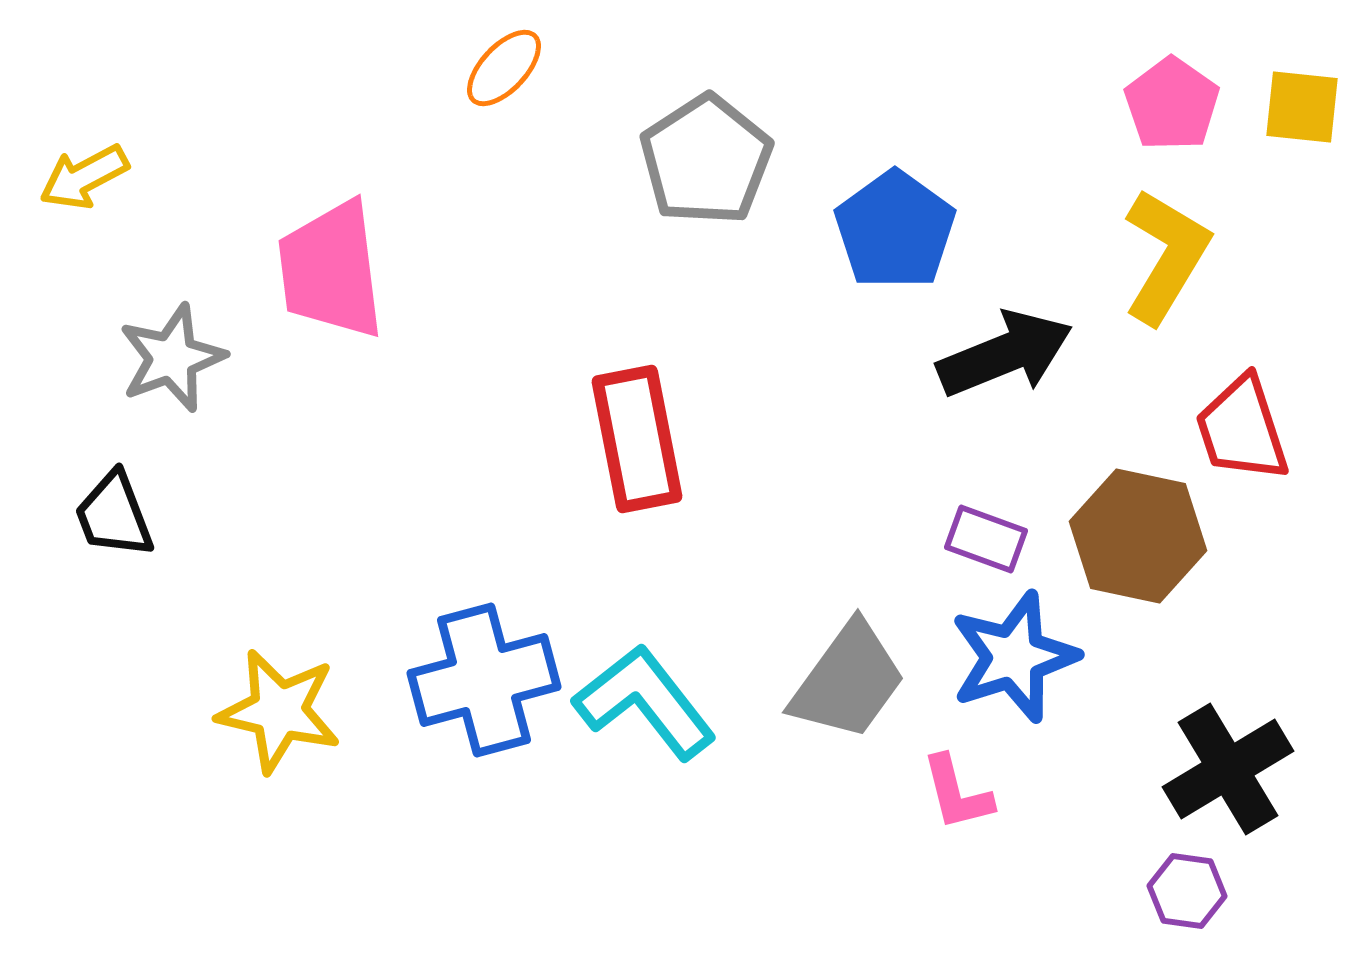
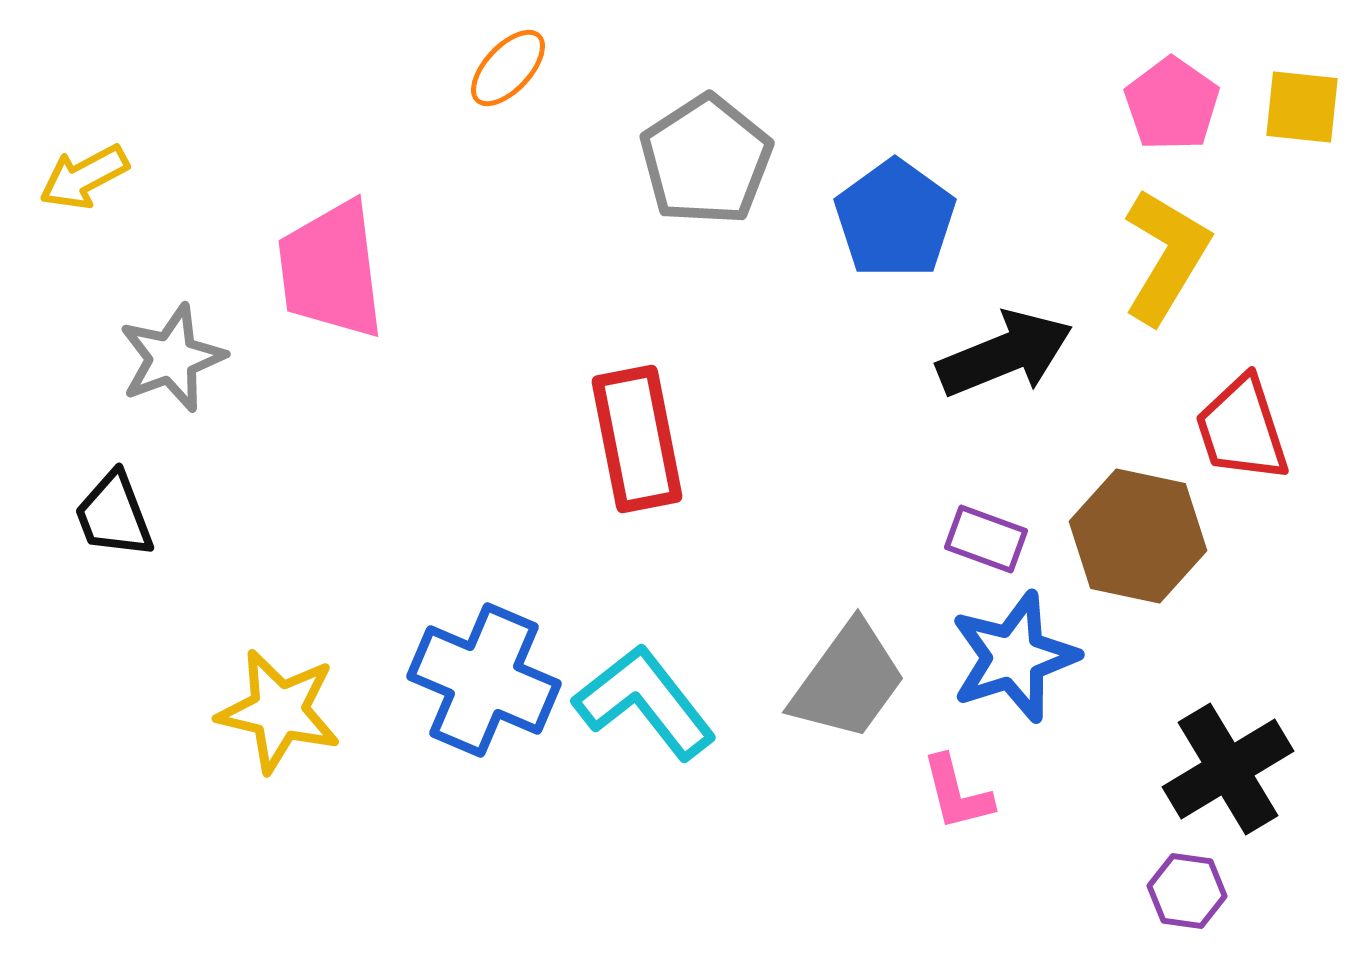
orange ellipse: moved 4 px right
blue pentagon: moved 11 px up
blue cross: rotated 38 degrees clockwise
